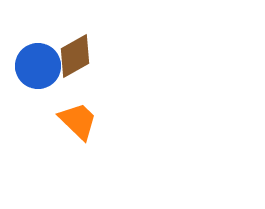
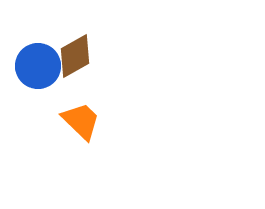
orange trapezoid: moved 3 px right
